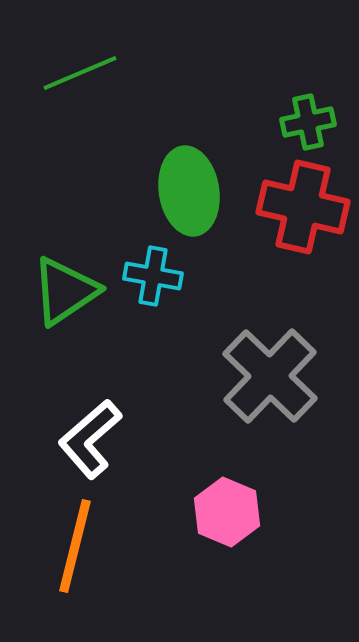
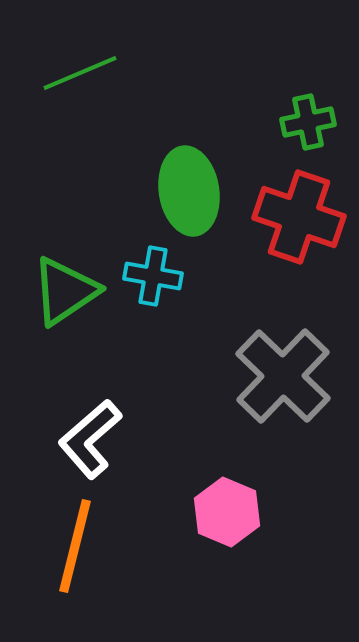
red cross: moved 4 px left, 10 px down; rotated 6 degrees clockwise
gray cross: moved 13 px right
